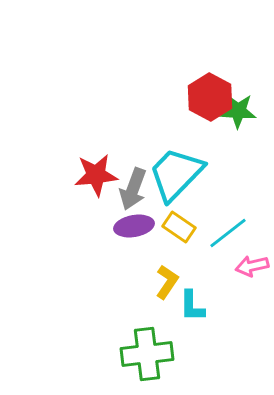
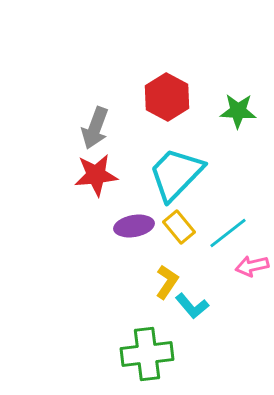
red hexagon: moved 43 px left
gray arrow: moved 38 px left, 61 px up
yellow rectangle: rotated 16 degrees clockwise
cyan L-shape: rotated 40 degrees counterclockwise
